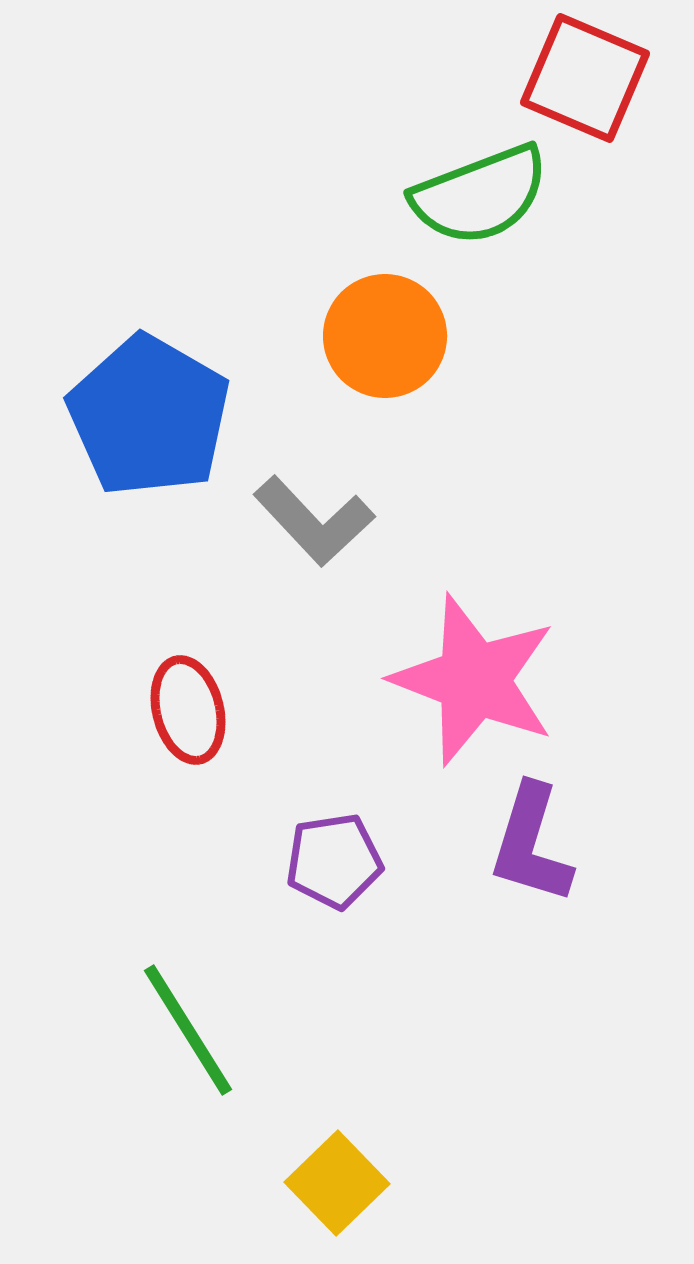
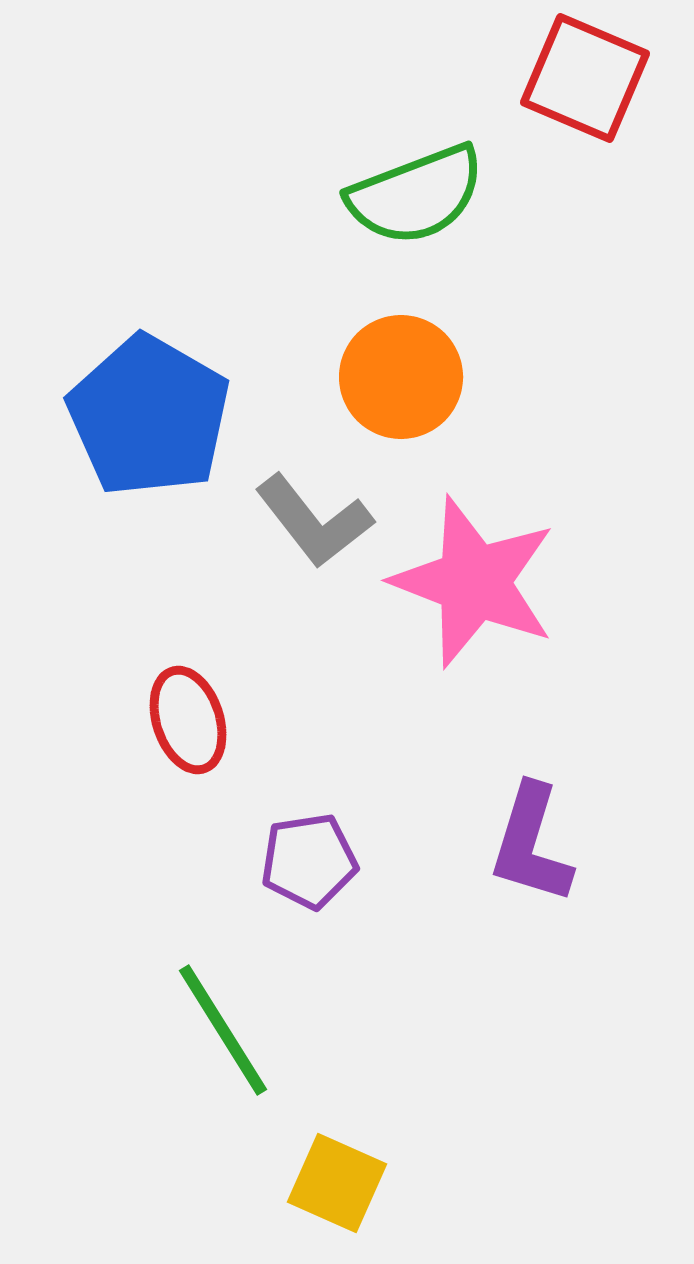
green semicircle: moved 64 px left
orange circle: moved 16 px right, 41 px down
gray L-shape: rotated 5 degrees clockwise
pink star: moved 98 px up
red ellipse: moved 10 px down; rotated 4 degrees counterclockwise
purple pentagon: moved 25 px left
green line: moved 35 px right
yellow square: rotated 22 degrees counterclockwise
